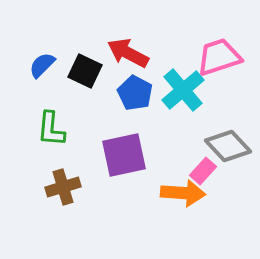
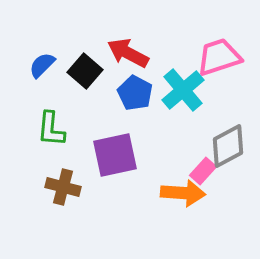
black square: rotated 16 degrees clockwise
gray diamond: rotated 75 degrees counterclockwise
purple square: moved 9 px left
brown cross: rotated 32 degrees clockwise
